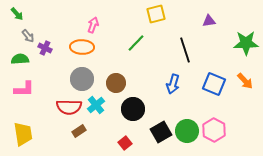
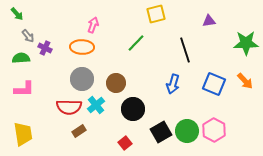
green semicircle: moved 1 px right, 1 px up
